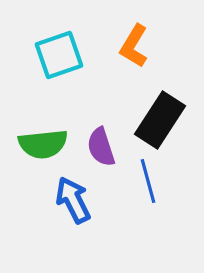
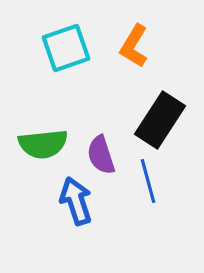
cyan square: moved 7 px right, 7 px up
purple semicircle: moved 8 px down
blue arrow: moved 3 px right, 1 px down; rotated 9 degrees clockwise
